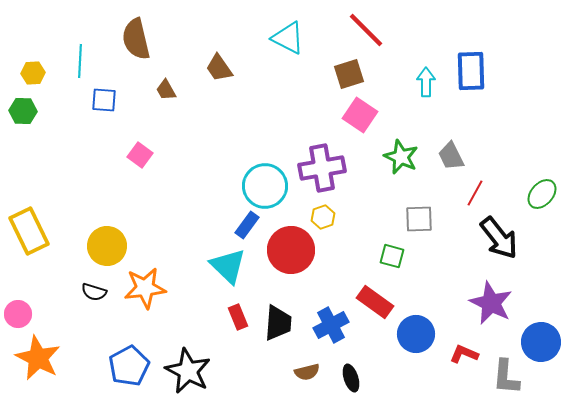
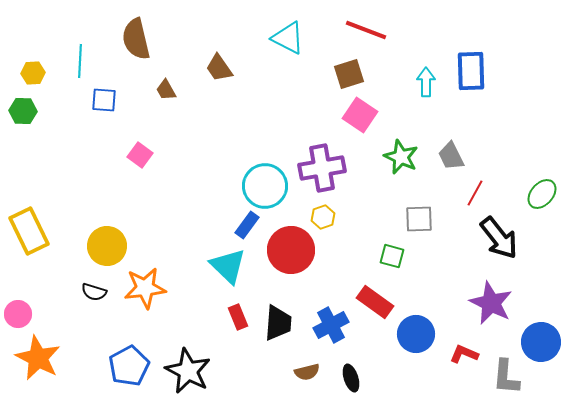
red line at (366, 30): rotated 24 degrees counterclockwise
